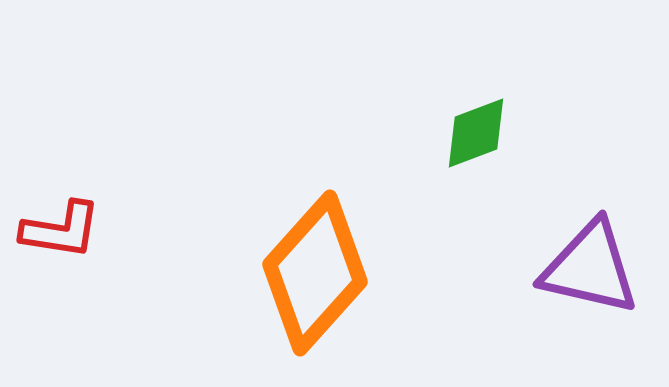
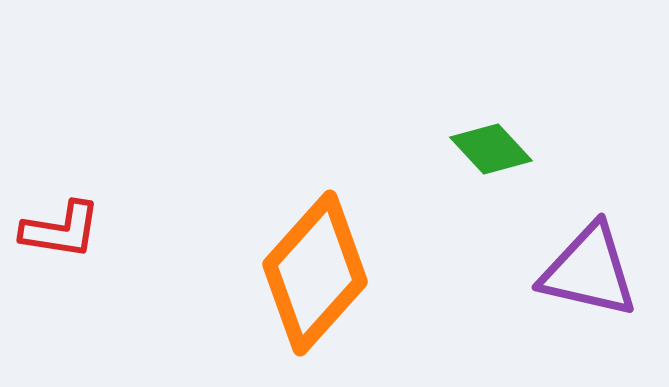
green diamond: moved 15 px right, 16 px down; rotated 68 degrees clockwise
purple triangle: moved 1 px left, 3 px down
